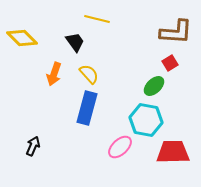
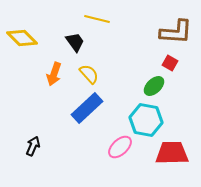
red square: rotated 28 degrees counterclockwise
blue rectangle: rotated 32 degrees clockwise
red trapezoid: moved 1 px left, 1 px down
